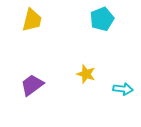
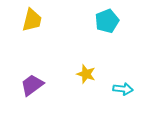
cyan pentagon: moved 5 px right, 2 px down
